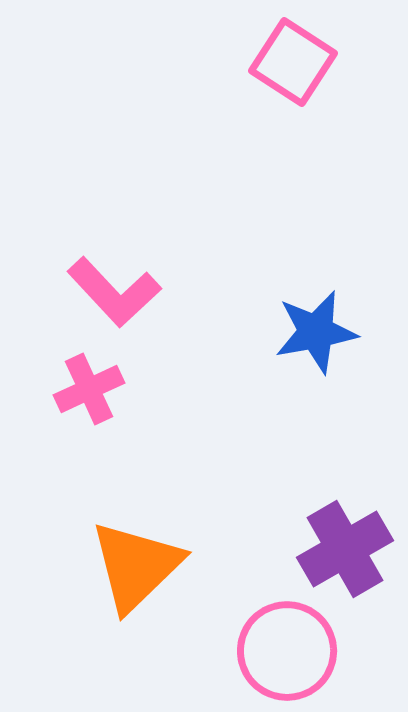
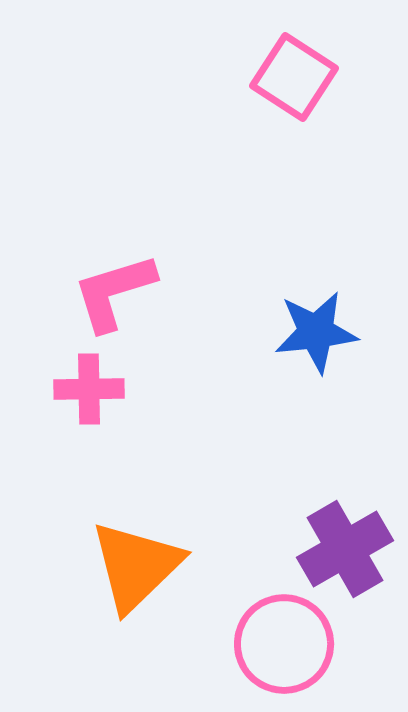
pink square: moved 1 px right, 15 px down
pink L-shape: rotated 116 degrees clockwise
blue star: rotated 4 degrees clockwise
pink cross: rotated 24 degrees clockwise
pink circle: moved 3 px left, 7 px up
